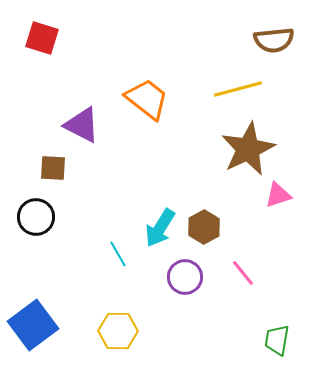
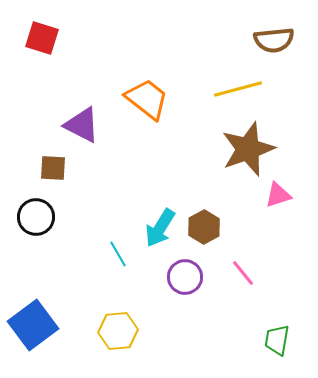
brown star: rotated 6 degrees clockwise
yellow hexagon: rotated 6 degrees counterclockwise
